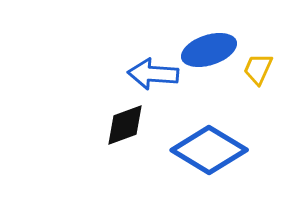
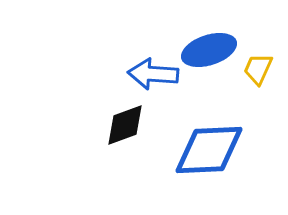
blue diamond: rotated 34 degrees counterclockwise
